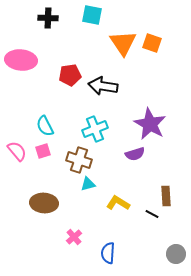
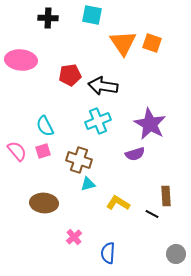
cyan cross: moved 3 px right, 8 px up
